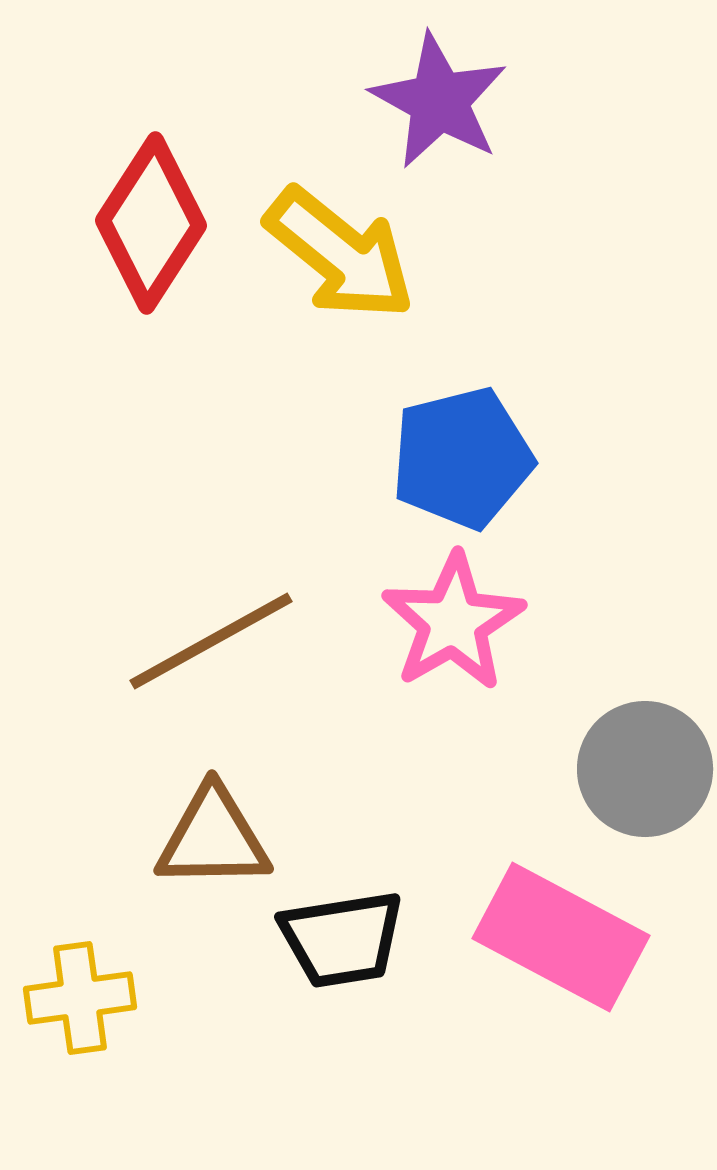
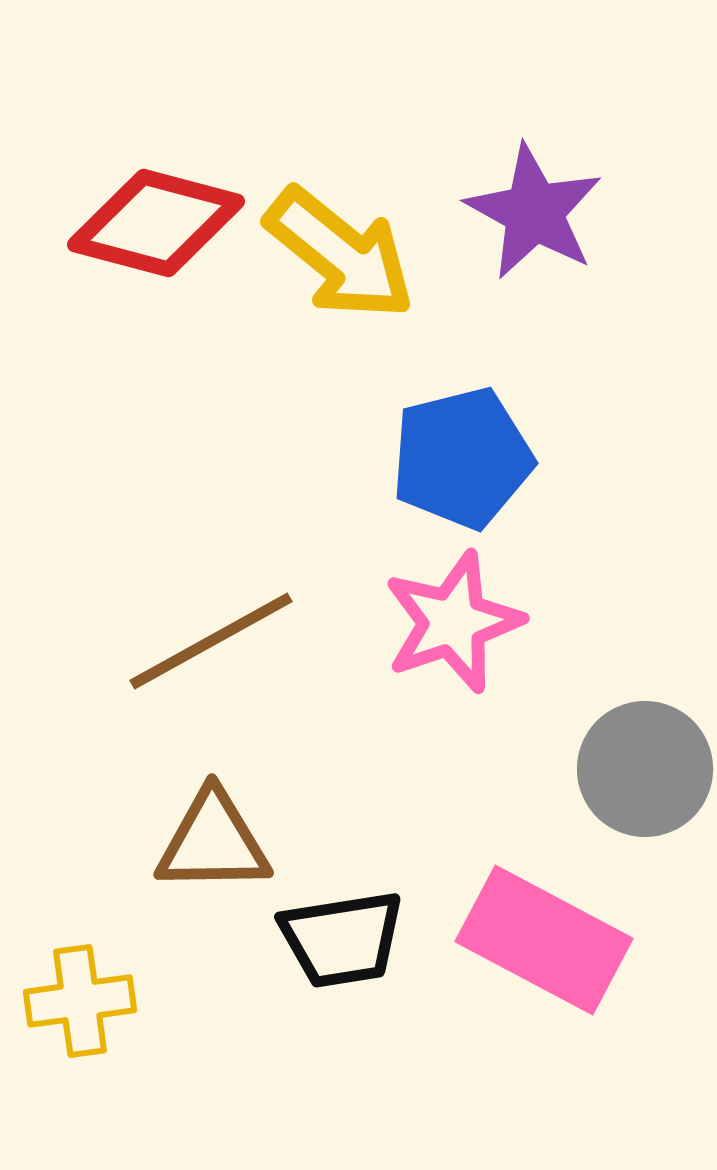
purple star: moved 95 px right, 111 px down
red diamond: moved 5 px right; rotated 72 degrees clockwise
pink star: rotated 11 degrees clockwise
brown triangle: moved 4 px down
pink rectangle: moved 17 px left, 3 px down
yellow cross: moved 3 px down
